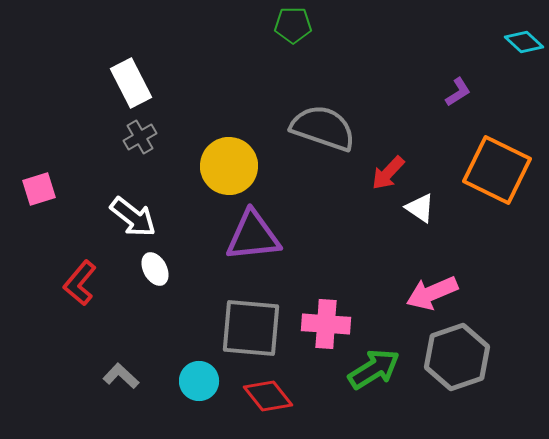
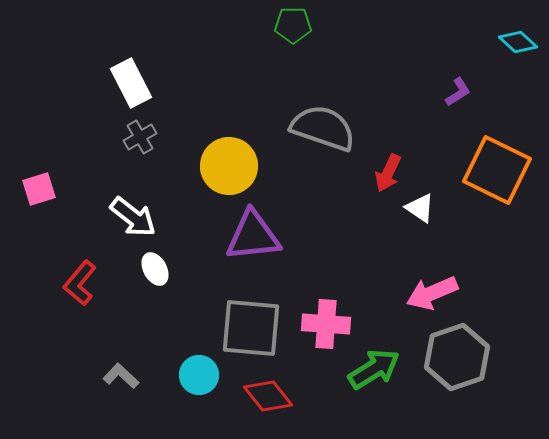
cyan diamond: moved 6 px left
red arrow: rotated 18 degrees counterclockwise
cyan circle: moved 6 px up
